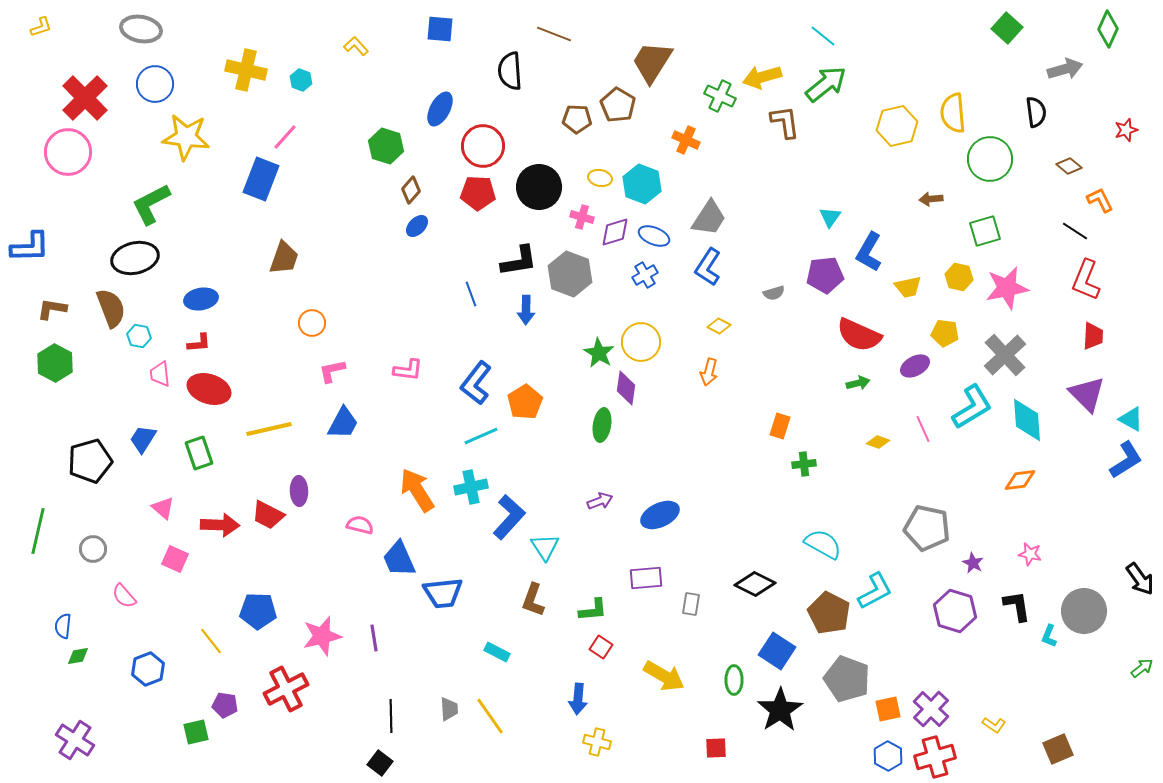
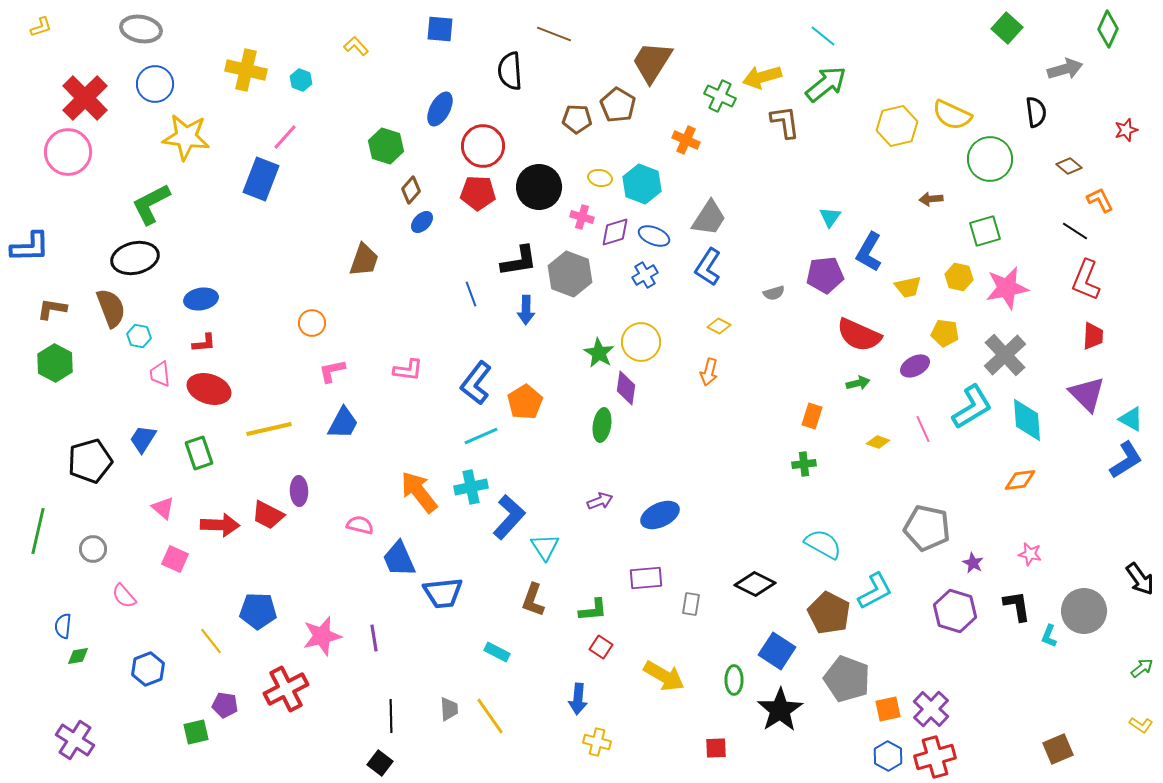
yellow semicircle at (953, 113): moved 1 px left, 2 px down; rotated 60 degrees counterclockwise
blue ellipse at (417, 226): moved 5 px right, 4 px up
brown trapezoid at (284, 258): moved 80 px right, 2 px down
red L-shape at (199, 343): moved 5 px right
orange rectangle at (780, 426): moved 32 px right, 10 px up
orange arrow at (417, 490): moved 2 px right, 2 px down; rotated 6 degrees counterclockwise
yellow L-shape at (994, 725): moved 147 px right
